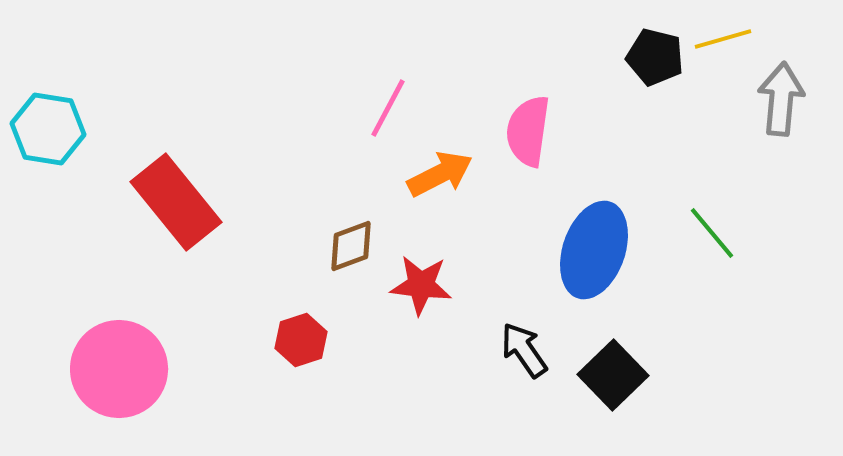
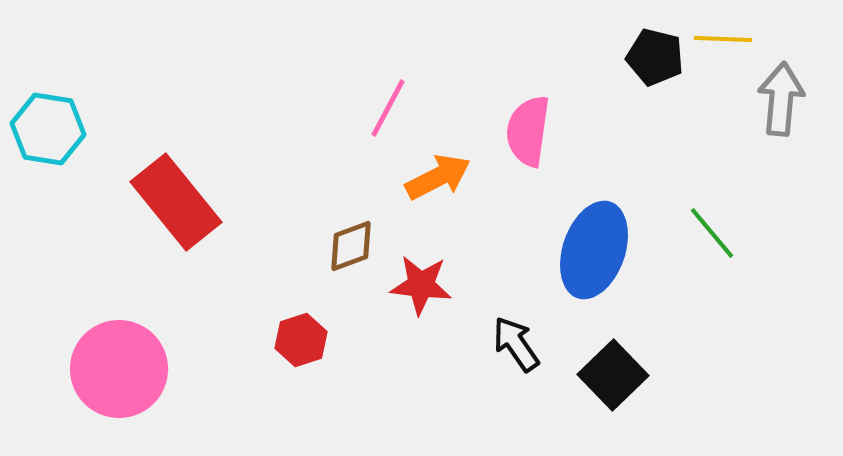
yellow line: rotated 18 degrees clockwise
orange arrow: moved 2 px left, 3 px down
black arrow: moved 8 px left, 6 px up
